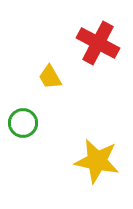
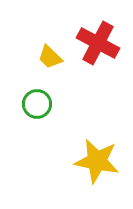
yellow trapezoid: moved 20 px up; rotated 16 degrees counterclockwise
green circle: moved 14 px right, 19 px up
